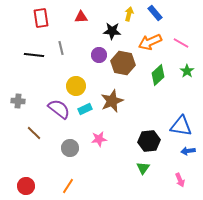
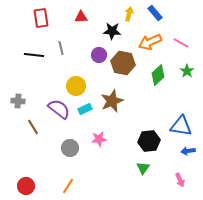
brown line: moved 1 px left, 6 px up; rotated 14 degrees clockwise
